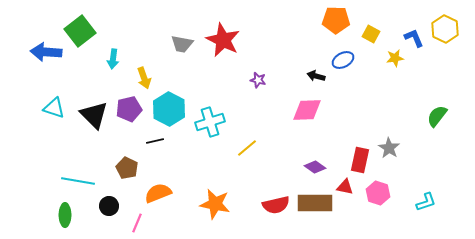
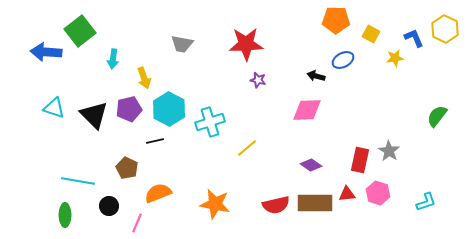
red star: moved 23 px right, 4 px down; rotated 28 degrees counterclockwise
gray star: moved 3 px down
purple diamond: moved 4 px left, 2 px up
red triangle: moved 2 px right, 7 px down; rotated 18 degrees counterclockwise
